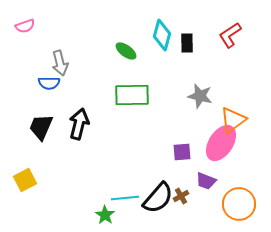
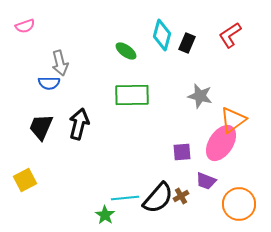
black rectangle: rotated 24 degrees clockwise
